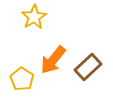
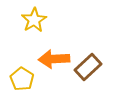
yellow star: moved 3 px down
orange arrow: moved 1 px right, 1 px up; rotated 48 degrees clockwise
